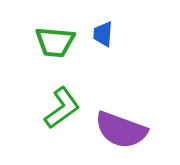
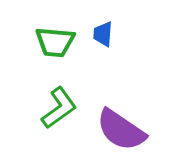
green L-shape: moved 3 px left
purple semicircle: rotated 14 degrees clockwise
